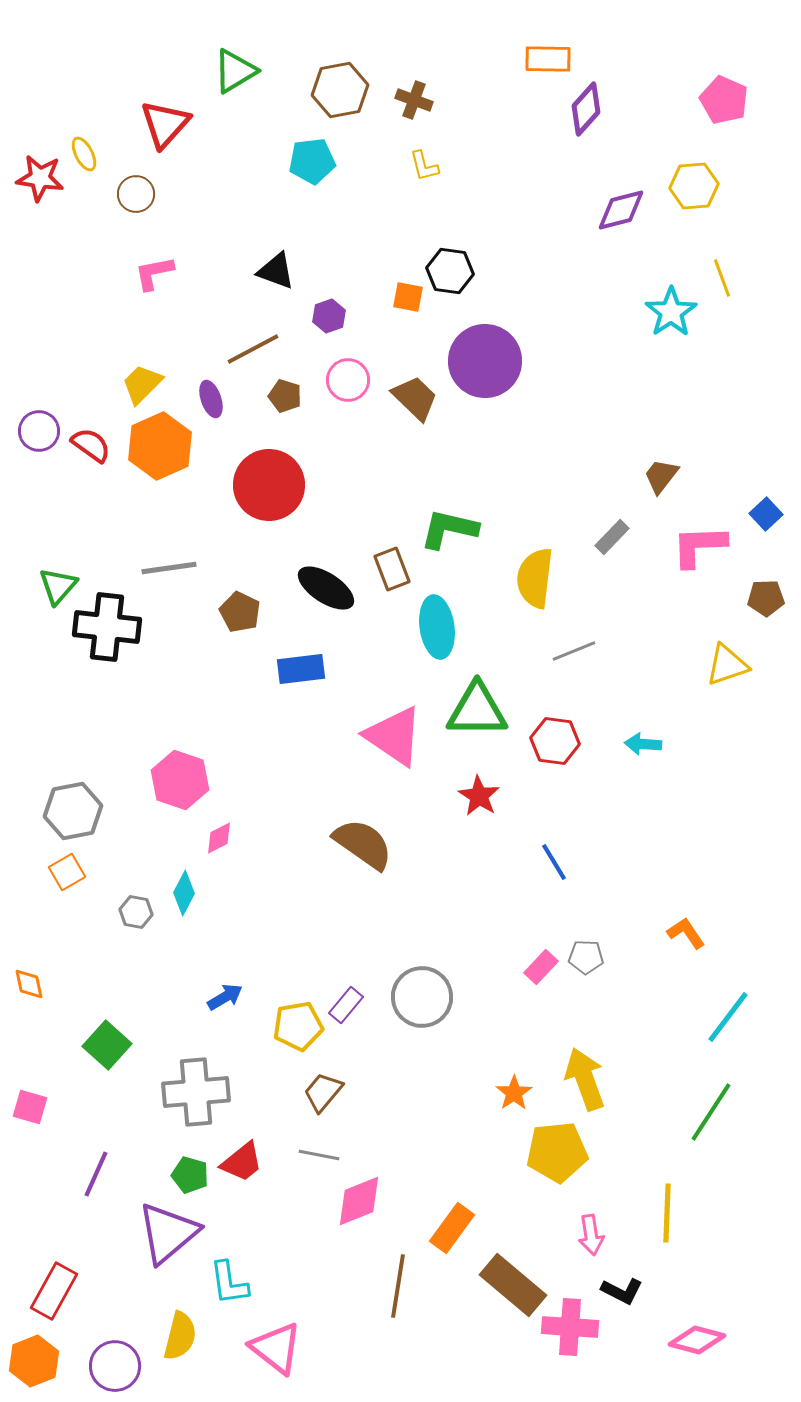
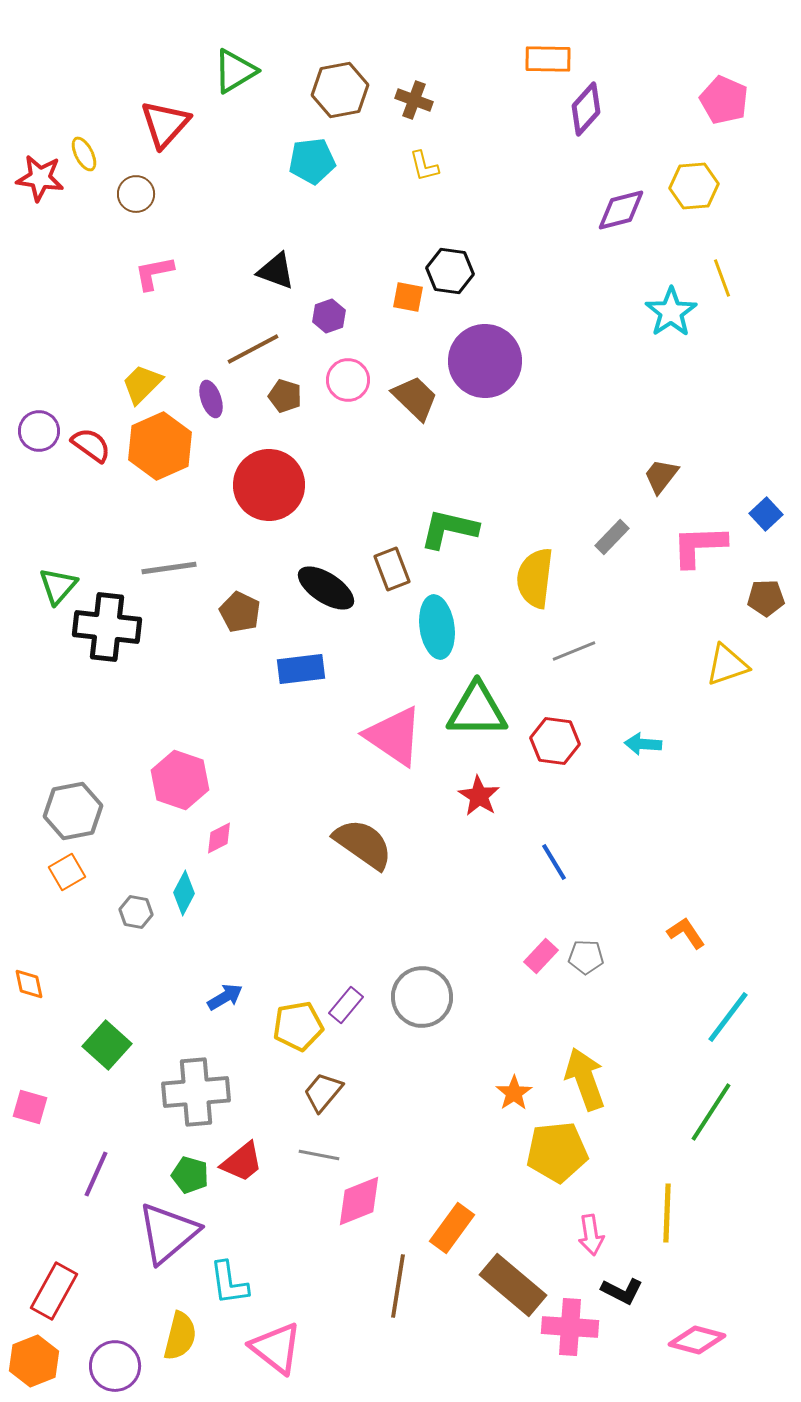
pink rectangle at (541, 967): moved 11 px up
